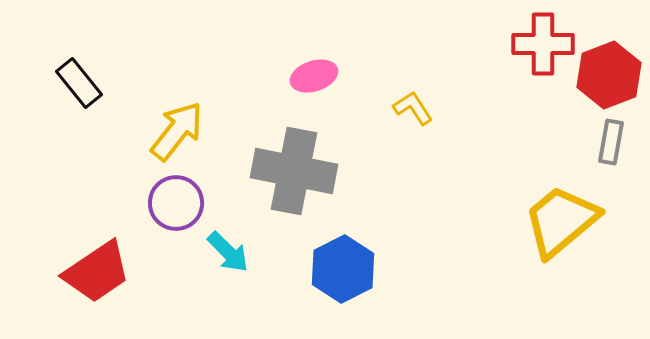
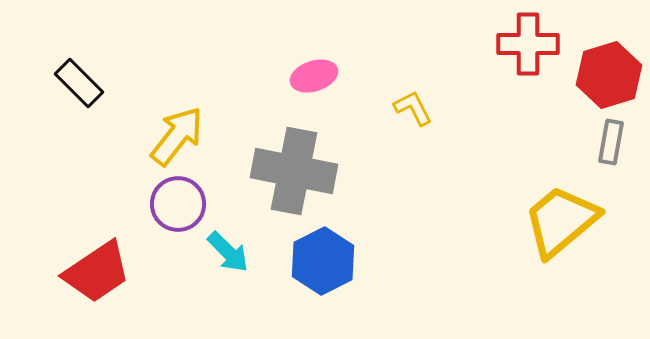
red cross: moved 15 px left
red hexagon: rotated 4 degrees clockwise
black rectangle: rotated 6 degrees counterclockwise
yellow L-shape: rotated 6 degrees clockwise
yellow arrow: moved 5 px down
purple circle: moved 2 px right, 1 px down
blue hexagon: moved 20 px left, 8 px up
